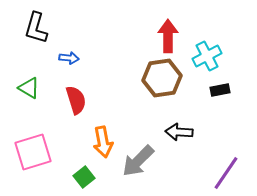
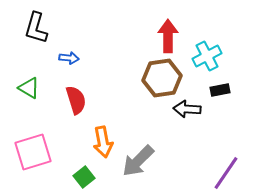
black arrow: moved 8 px right, 23 px up
